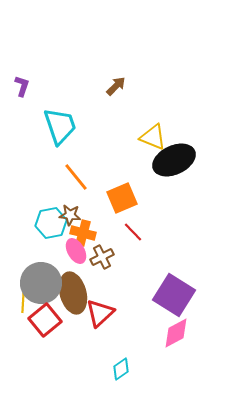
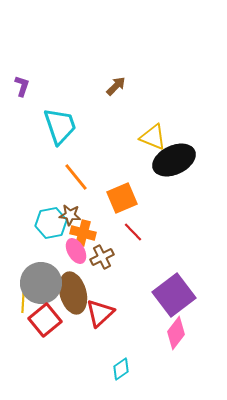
purple square: rotated 21 degrees clockwise
pink diamond: rotated 24 degrees counterclockwise
